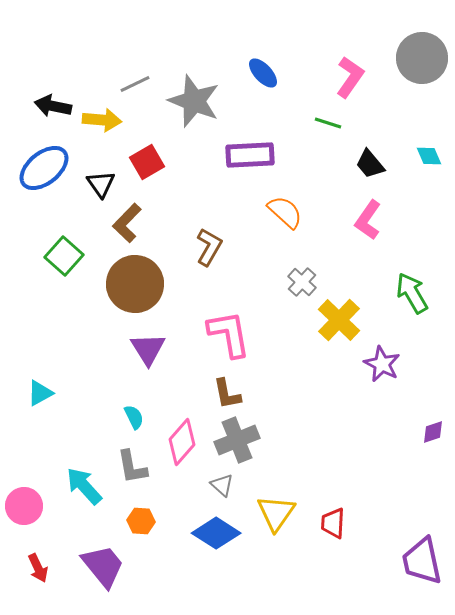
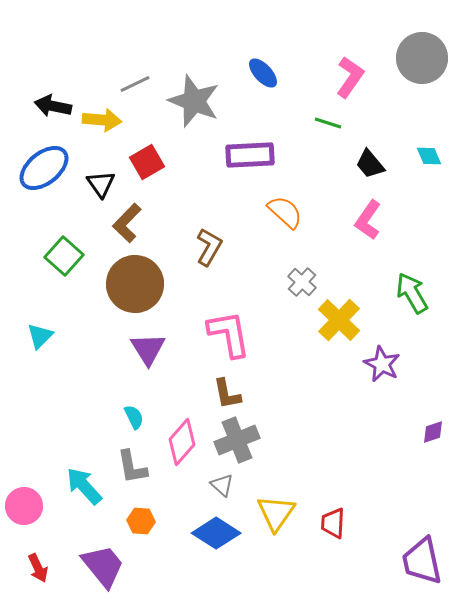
cyan triangle at (40, 393): moved 57 px up; rotated 16 degrees counterclockwise
